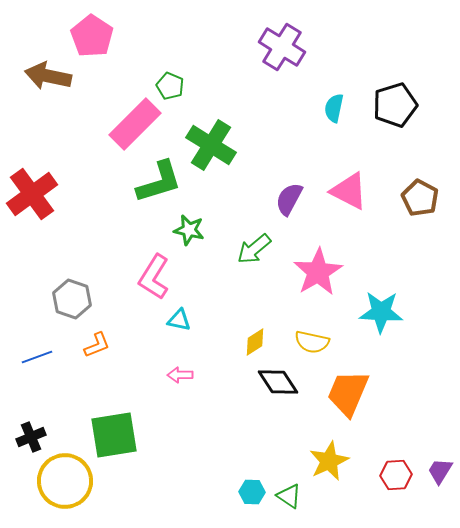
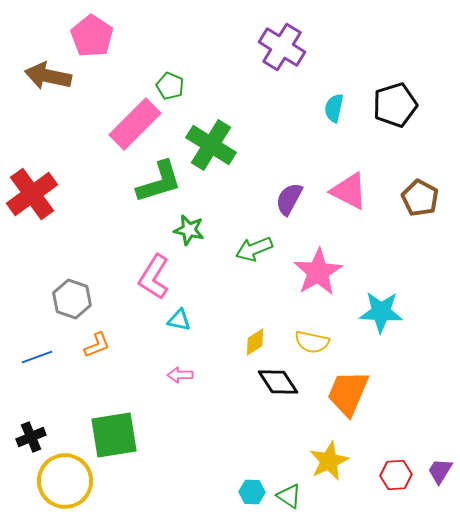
green arrow: rotated 18 degrees clockwise
